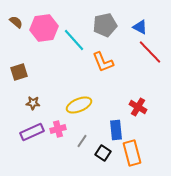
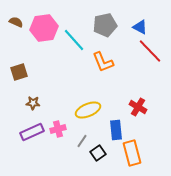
brown semicircle: rotated 16 degrees counterclockwise
red line: moved 1 px up
yellow ellipse: moved 9 px right, 5 px down
black square: moved 5 px left; rotated 21 degrees clockwise
